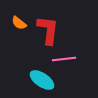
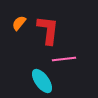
orange semicircle: rotated 91 degrees clockwise
cyan ellipse: moved 1 px down; rotated 20 degrees clockwise
